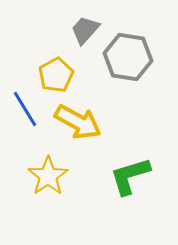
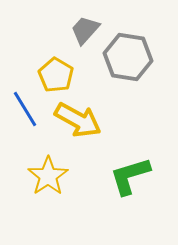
yellow pentagon: rotated 12 degrees counterclockwise
yellow arrow: moved 2 px up
